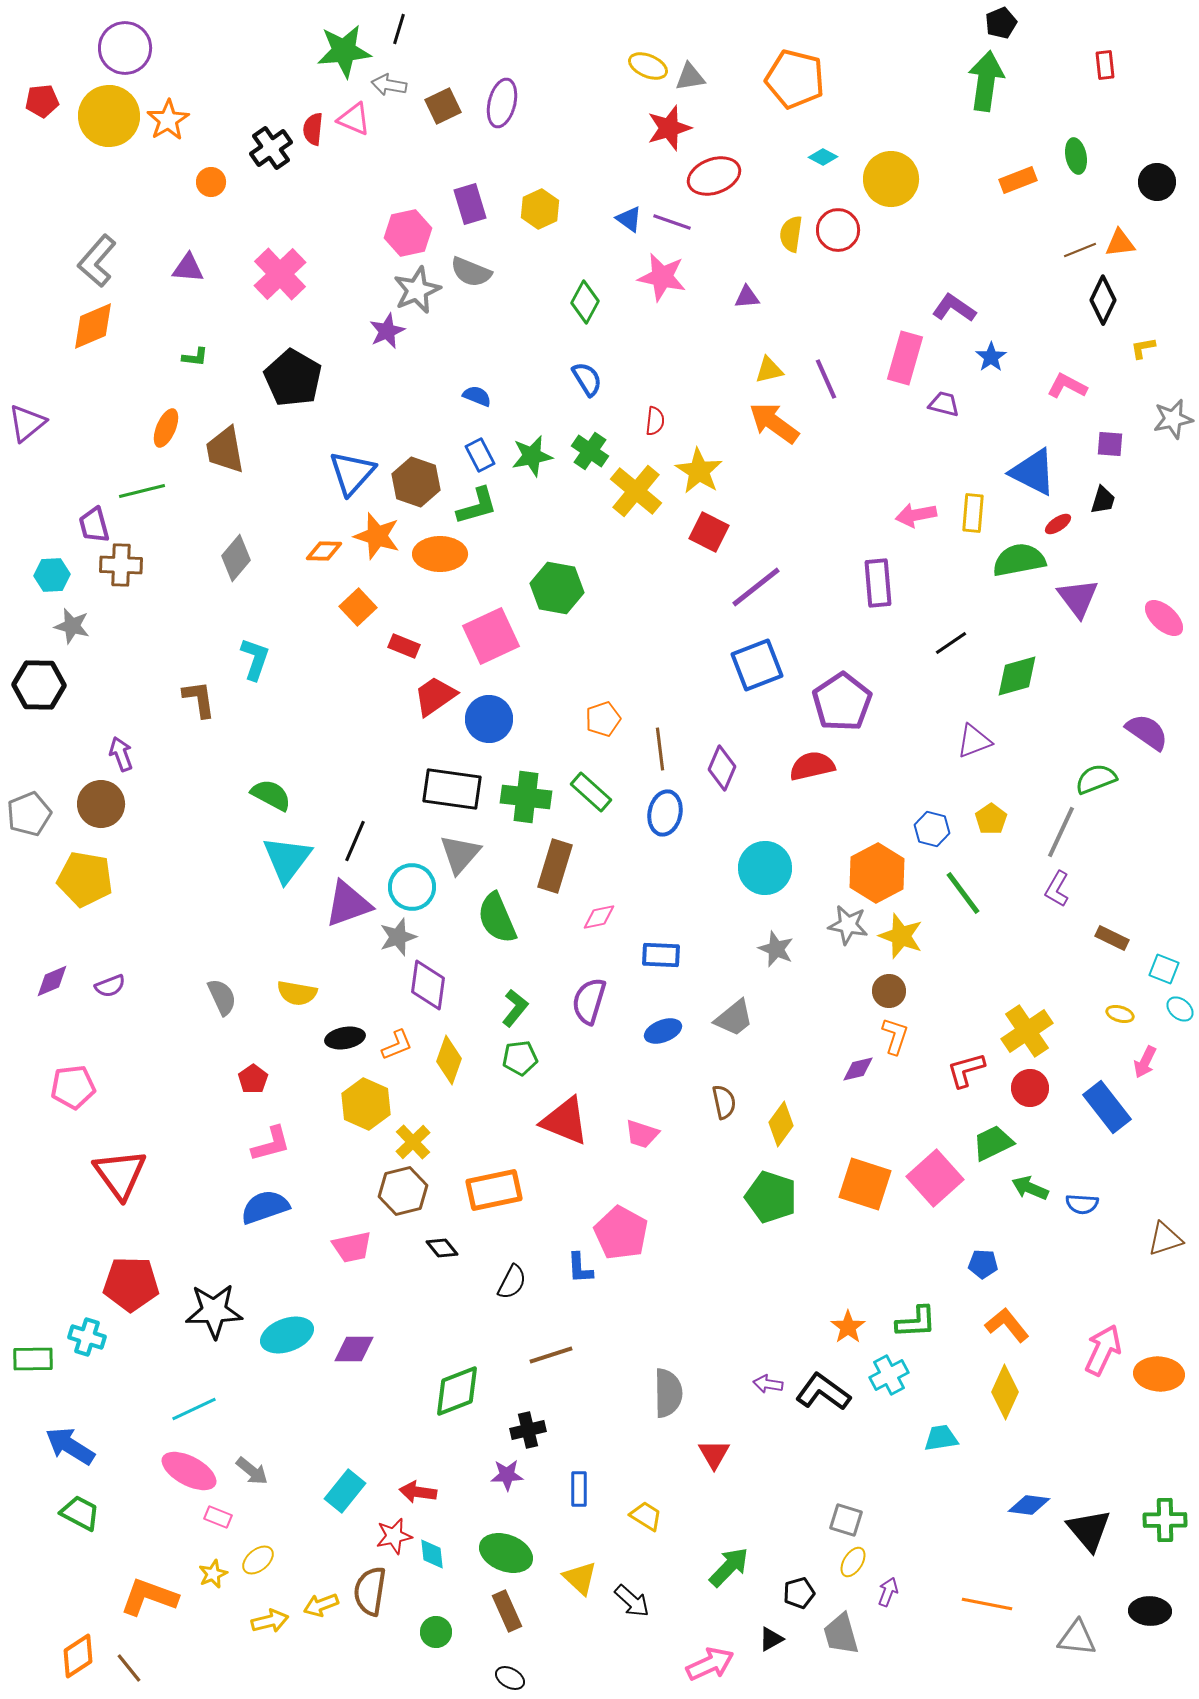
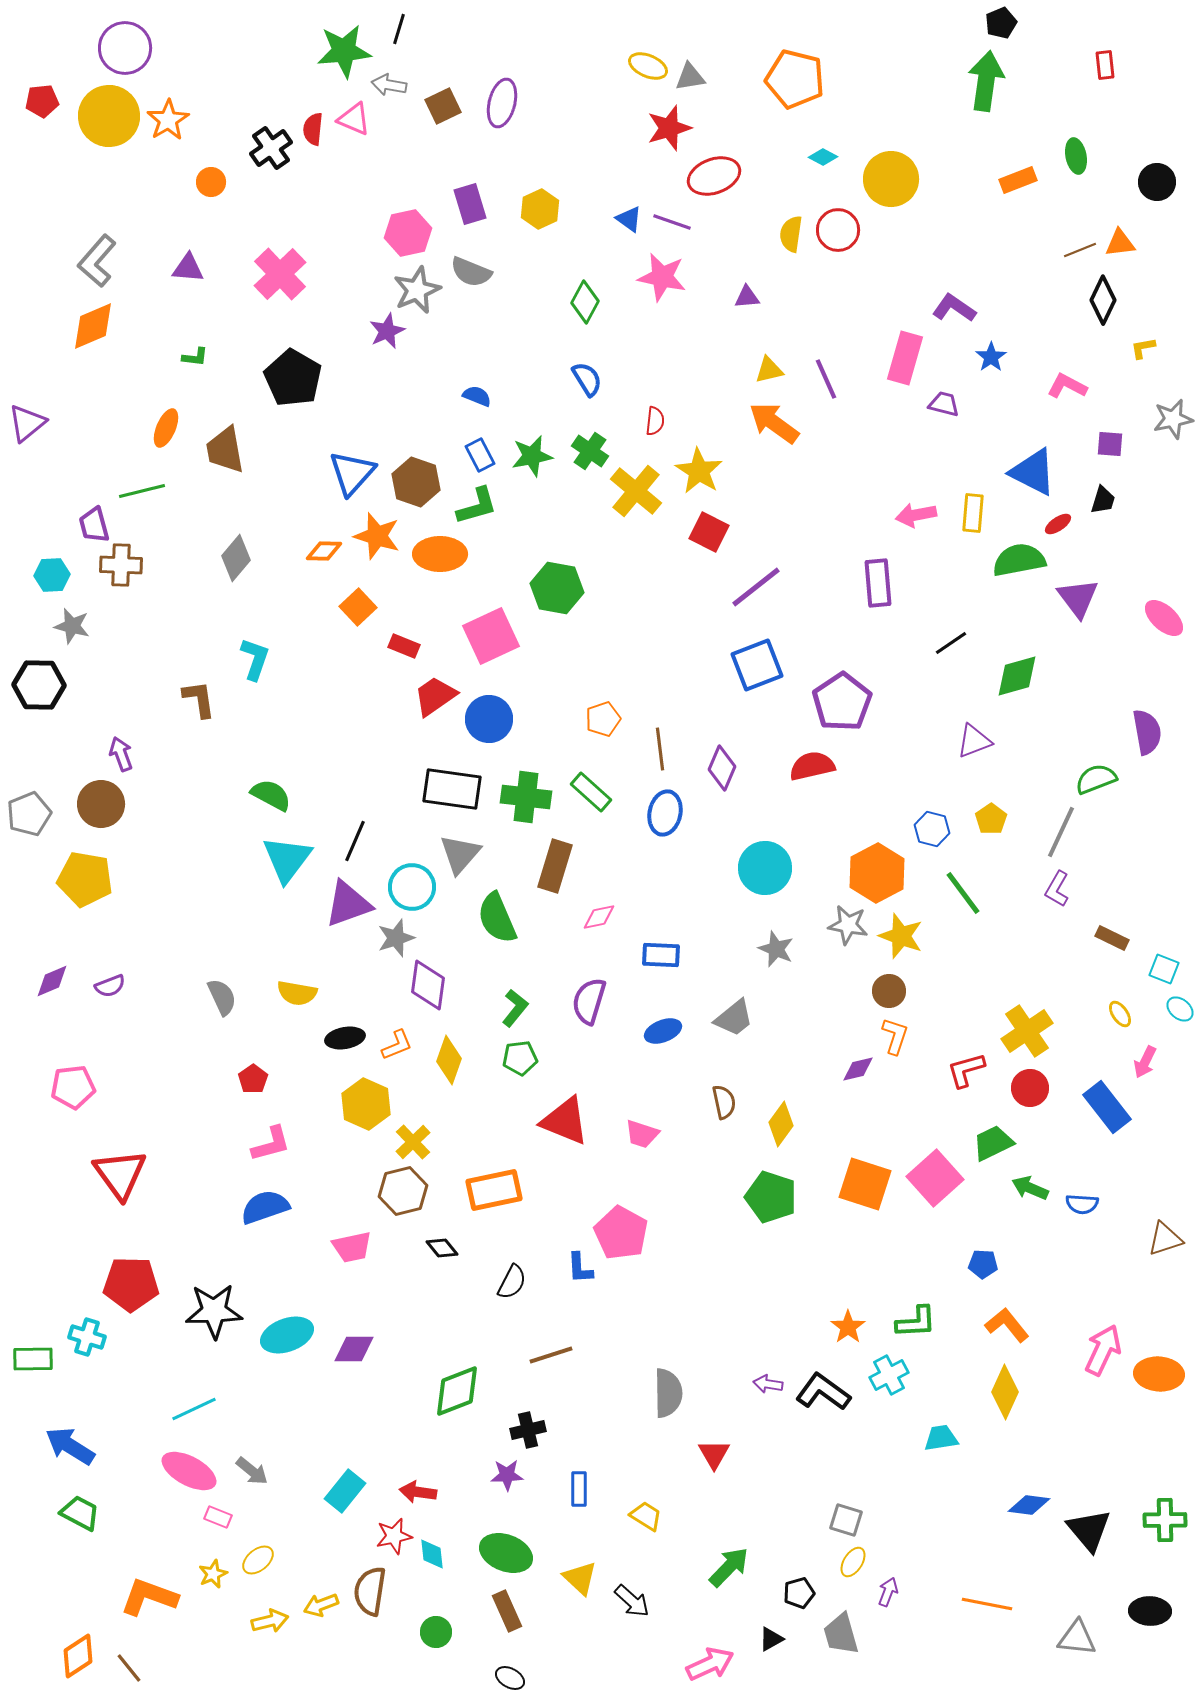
purple semicircle at (1147, 732): rotated 45 degrees clockwise
gray star at (398, 937): moved 2 px left, 1 px down
yellow ellipse at (1120, 1014): rotated 40 degrees clockwise
